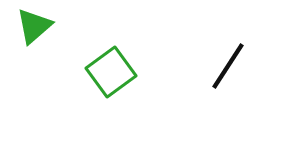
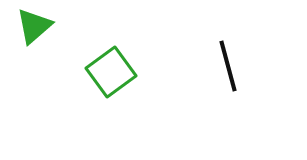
black line: rotated 48 degrees counterclockwise
